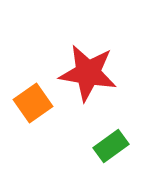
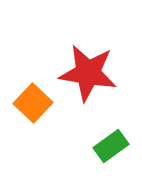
orange square: rotated 12 degrees counterclockwise
